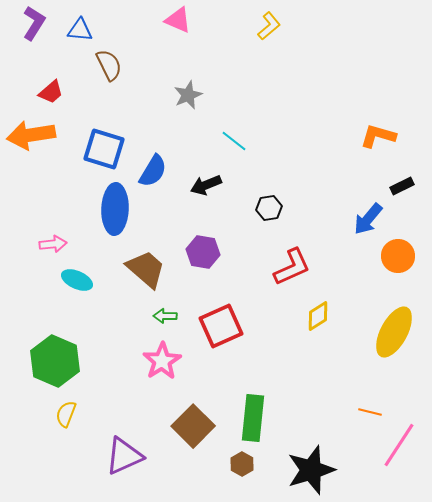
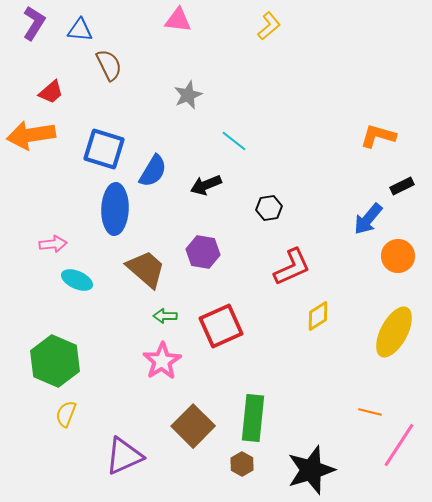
pink triangle: rotated 16 degrees counterclockwise
